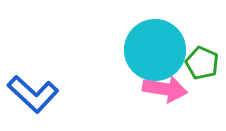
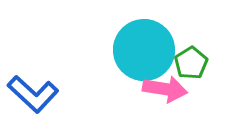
cyan circle: moved 11 px left
green pentagon: moved 11 px left; rotated 16 degrees clockwise
